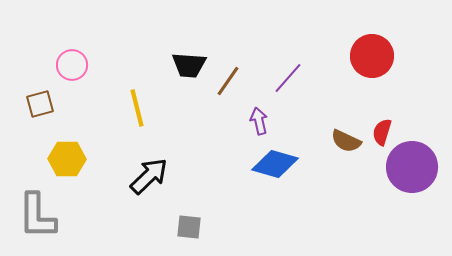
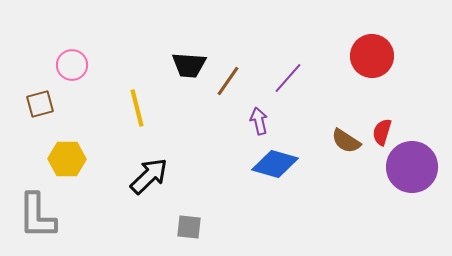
brown semicircle: rotated 8 degrees clockwise
